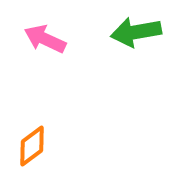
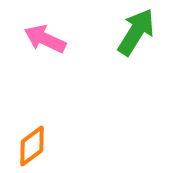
green arrow: rotated 132 degrees clockwise
